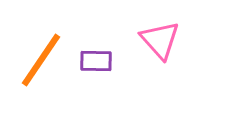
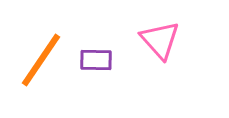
purple rectangle: moved 1 px up
